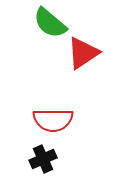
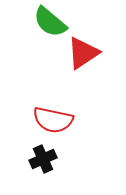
green semicircle: moved 1 px up
red semicircle: rotated 12 degrees clockwise
